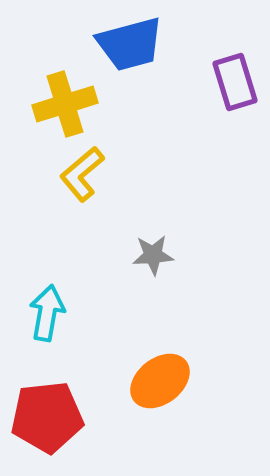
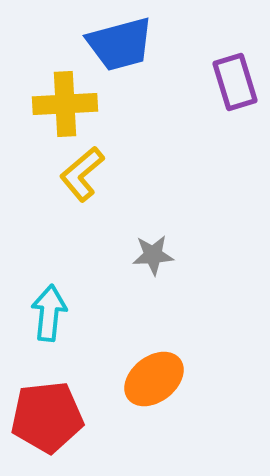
blue trapezoid: moved 10 px left
yellow cross: rotated 14 degrees clockwise
cyan arrow: moved 2 px right; rotated 4 degrees counterclockwise
orange ellipse: moved 6 px left, 2 px up
